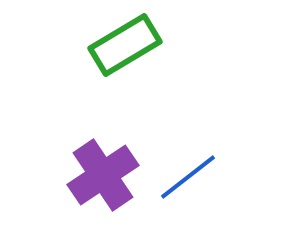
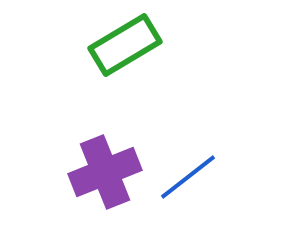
purple cross: moved 2 px right, 3 px up; rotated 12 degrees clockwise
